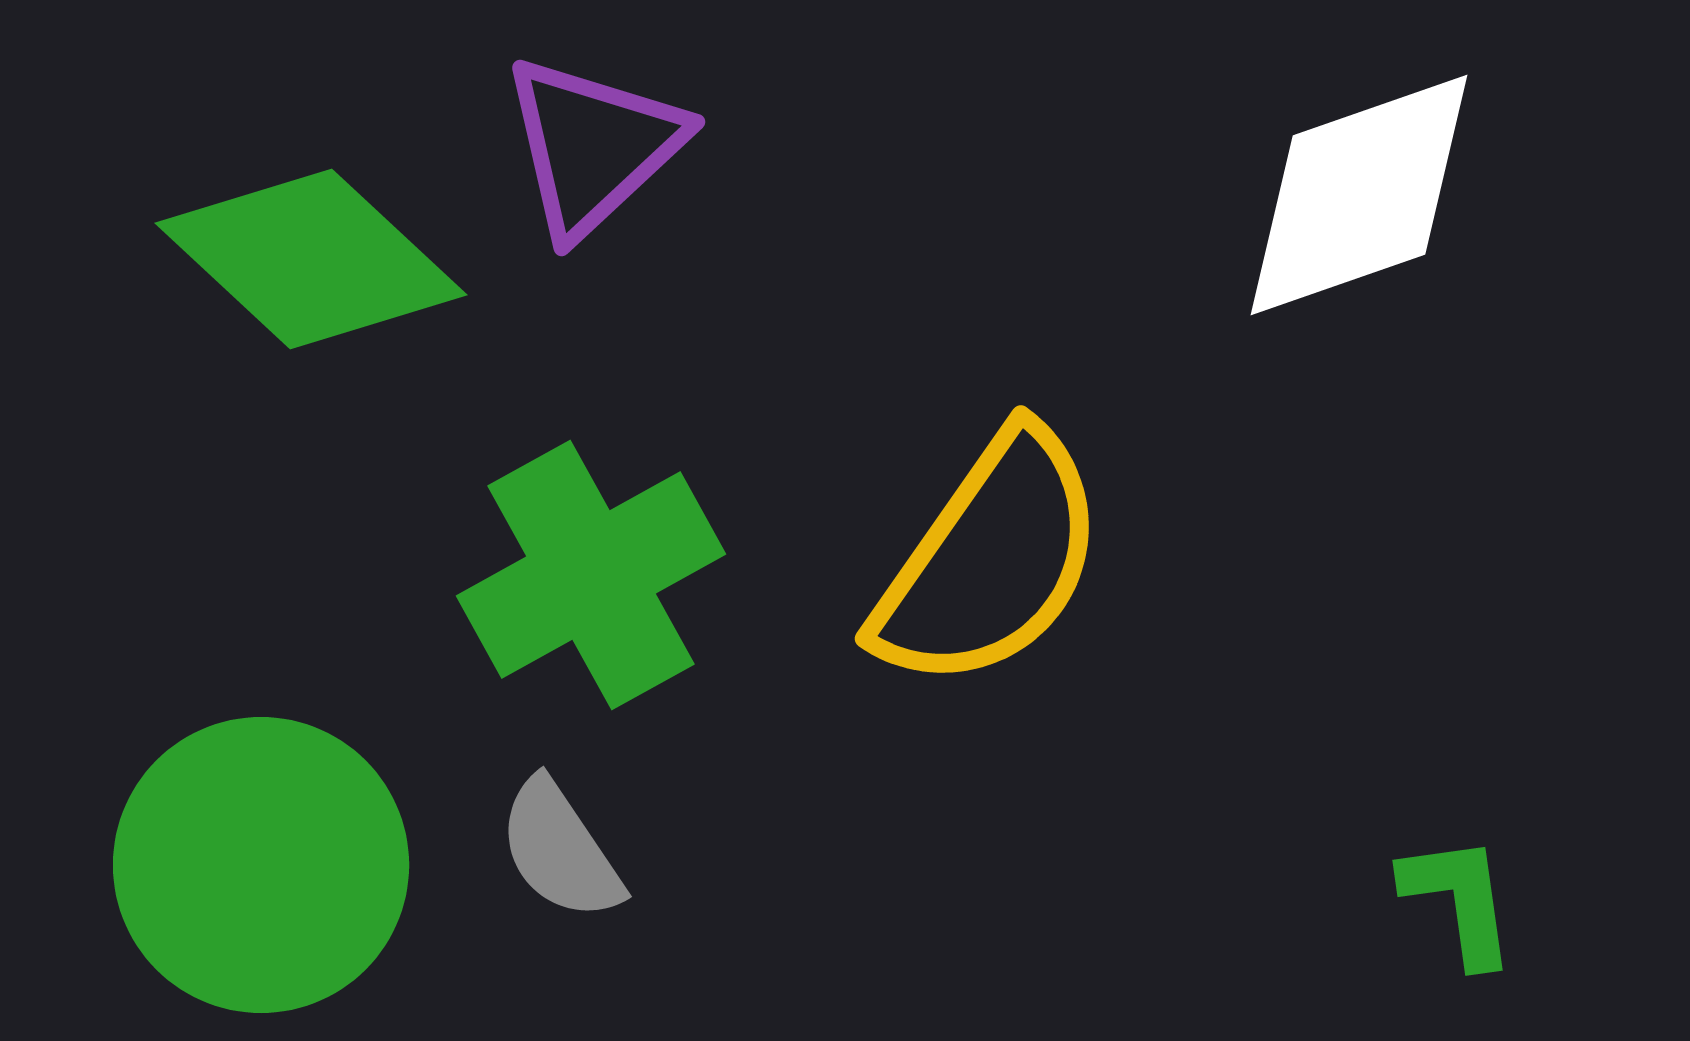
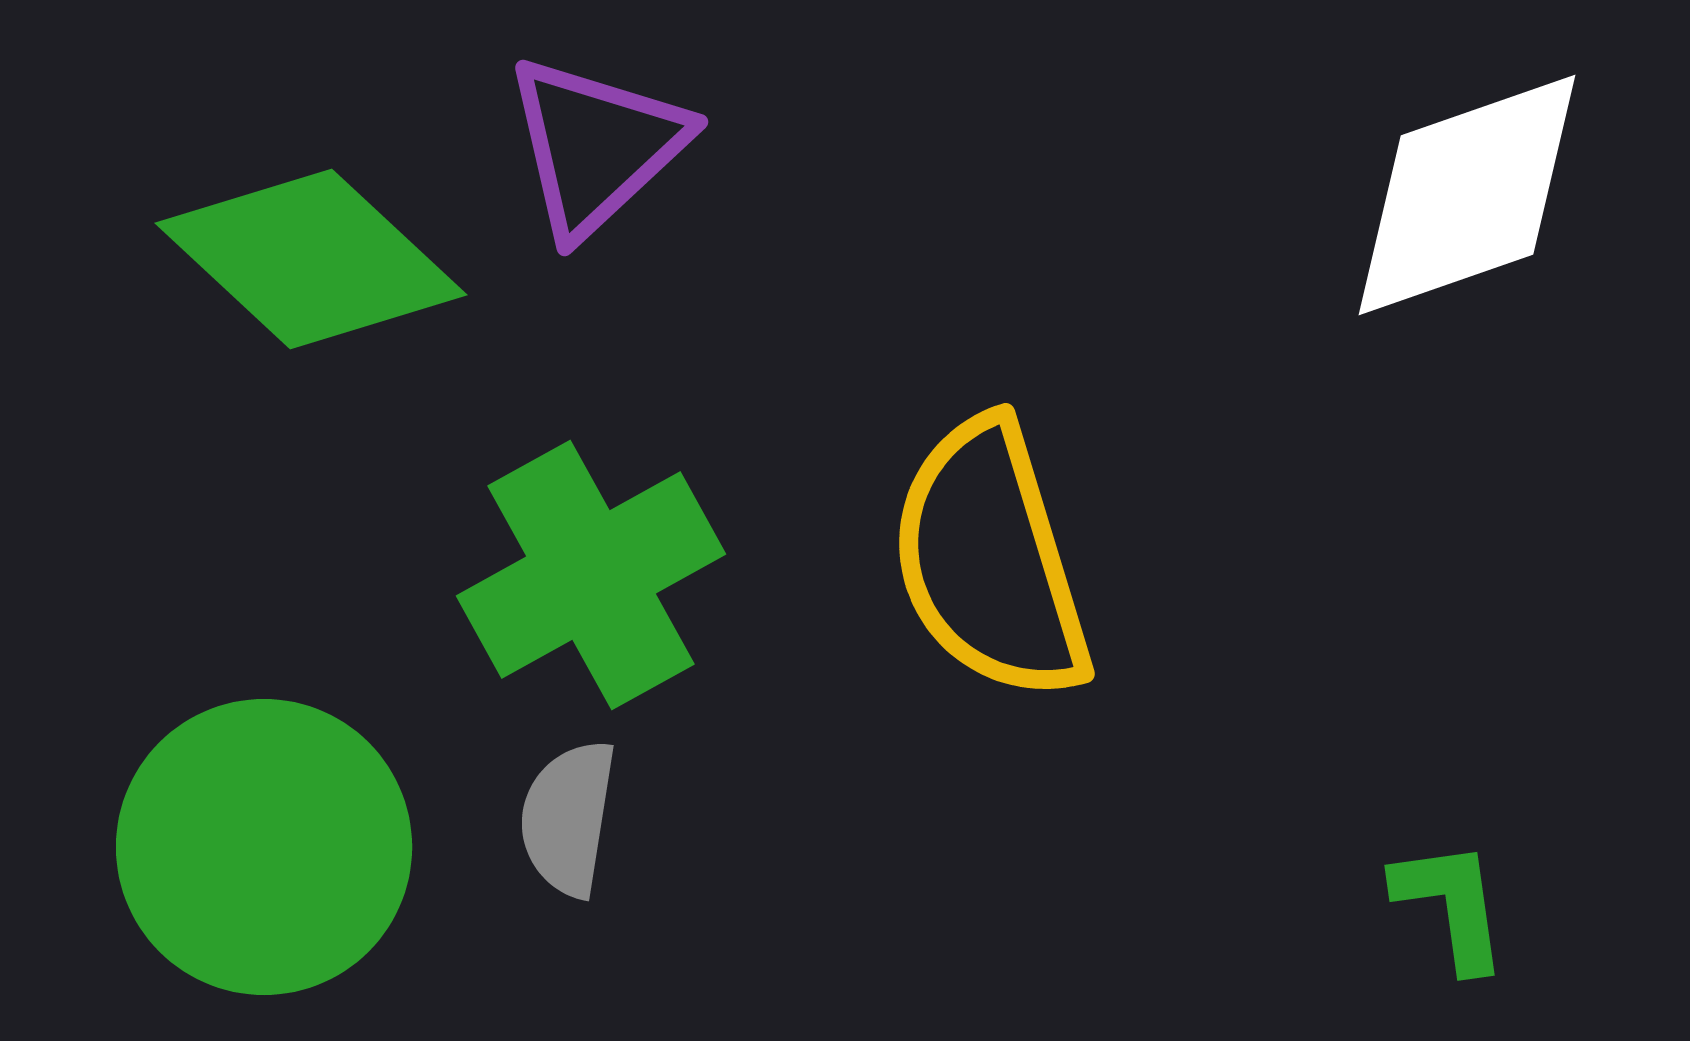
purple triangle: moved 3 px right
white diamond: moved 108 px right
yellow semicircle: rotated 128 degrees clockwise
gray semicircle: moved 8 px right, 32 px up; rotated 43 degrees clockwise
green circle: moved 3 px right, 18 px up
green L-shape: moved 8 px left, 5 px down
